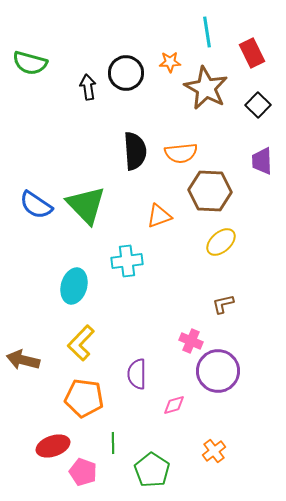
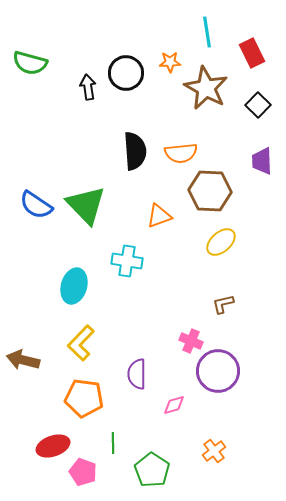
cyan cross: rotated 16 degrees clockwise
